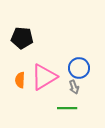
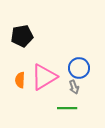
black pentagon: moved 2 px up; rotated 15 degrees counterclockwise
